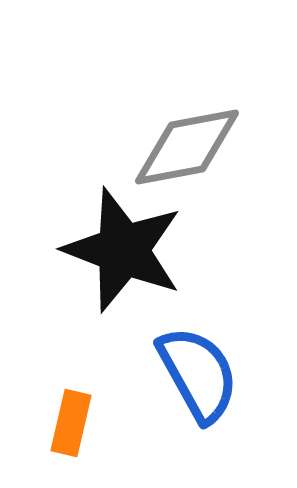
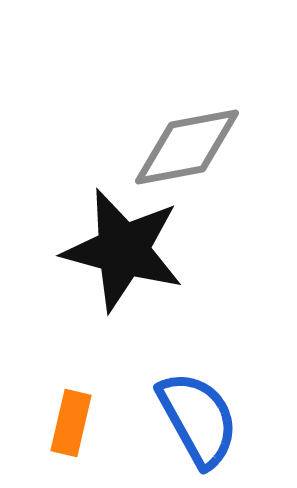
black star: rotated 6 degrees counterclockwise
blue semicircle: moved 45 px down
